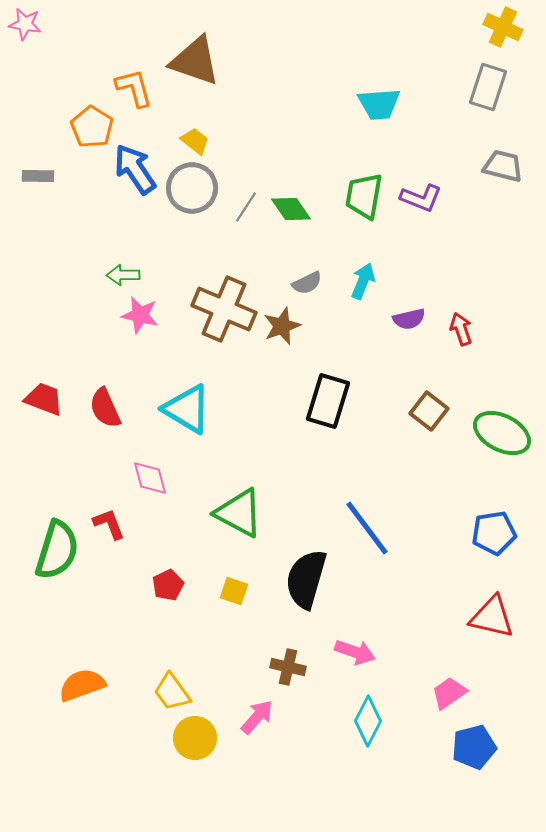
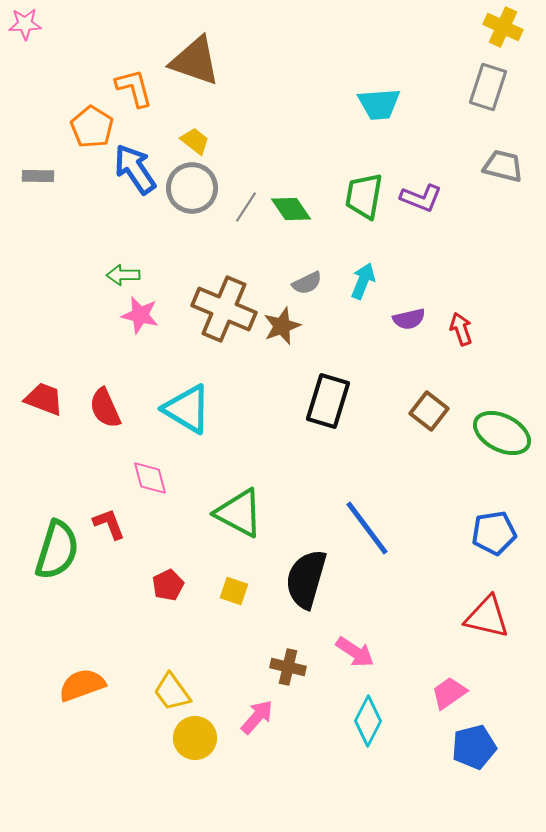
pink star at (25, 24): rotated 12 degrees counterclockwise
red triangle at (492, 617): moved 5 px left
pink arrow at (355, 652): rotated 15 degrees clockwise
